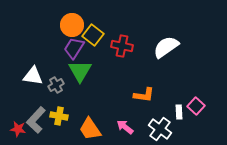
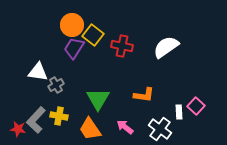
green triangle: moved 18 px right, 28 px down
white triangle: moved 5 px right, 4 px up
